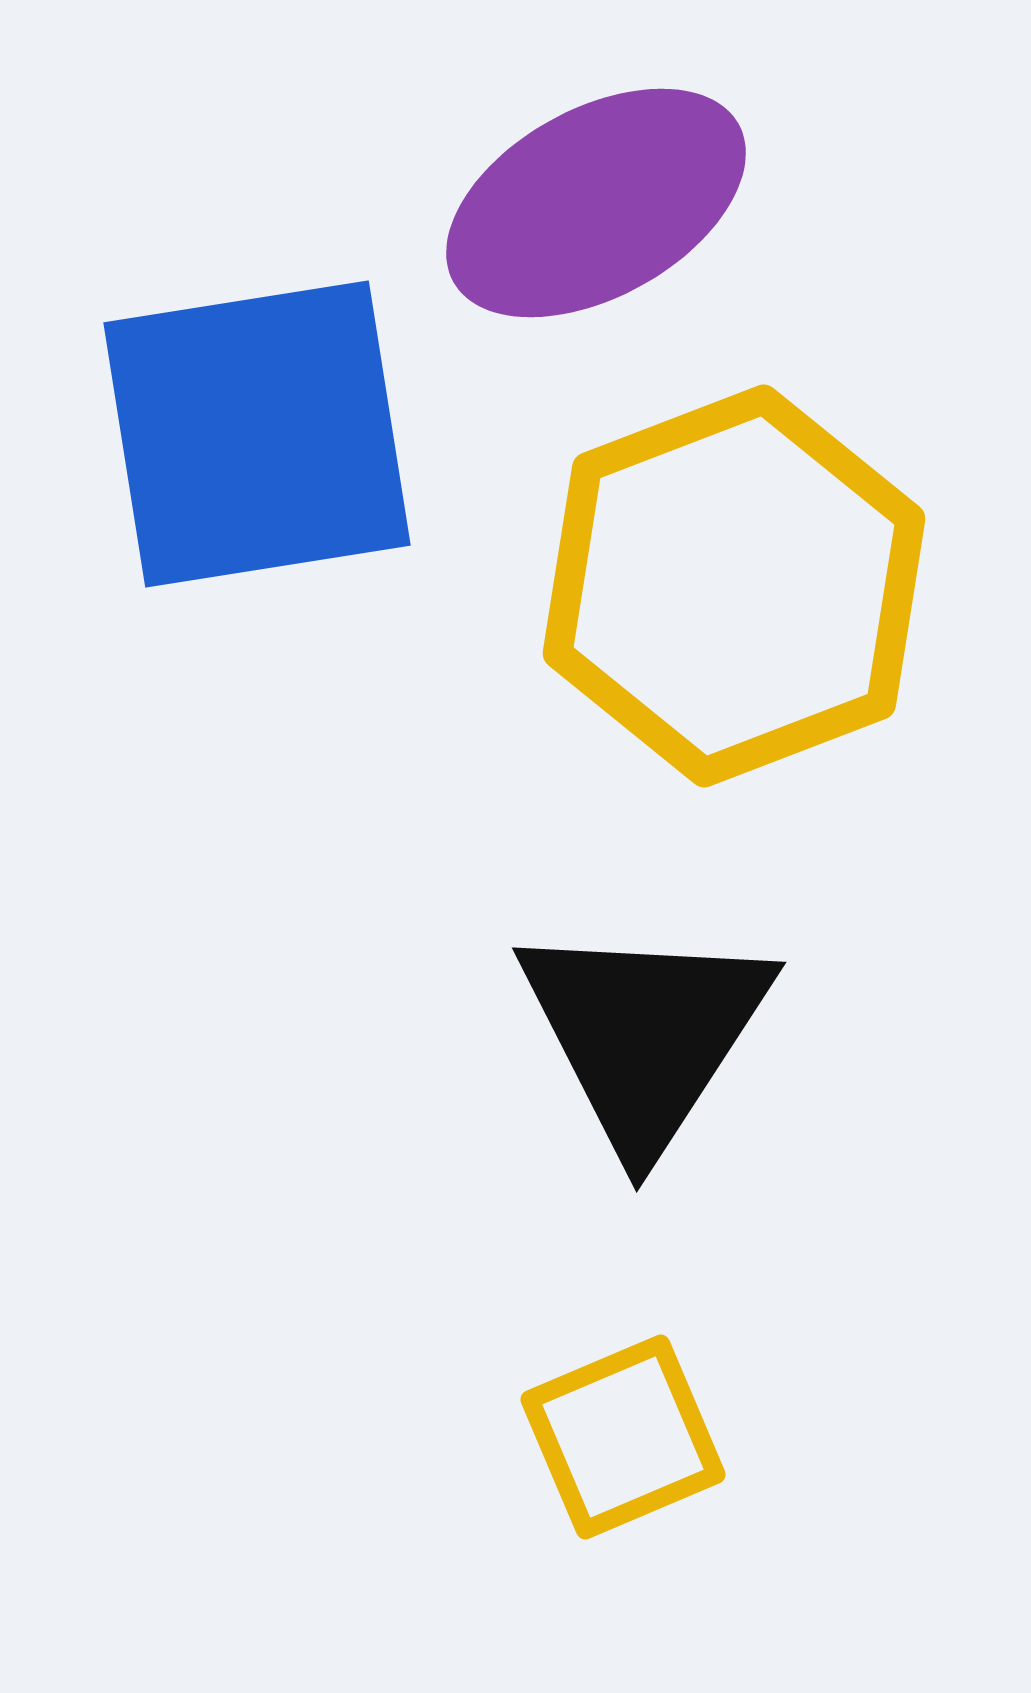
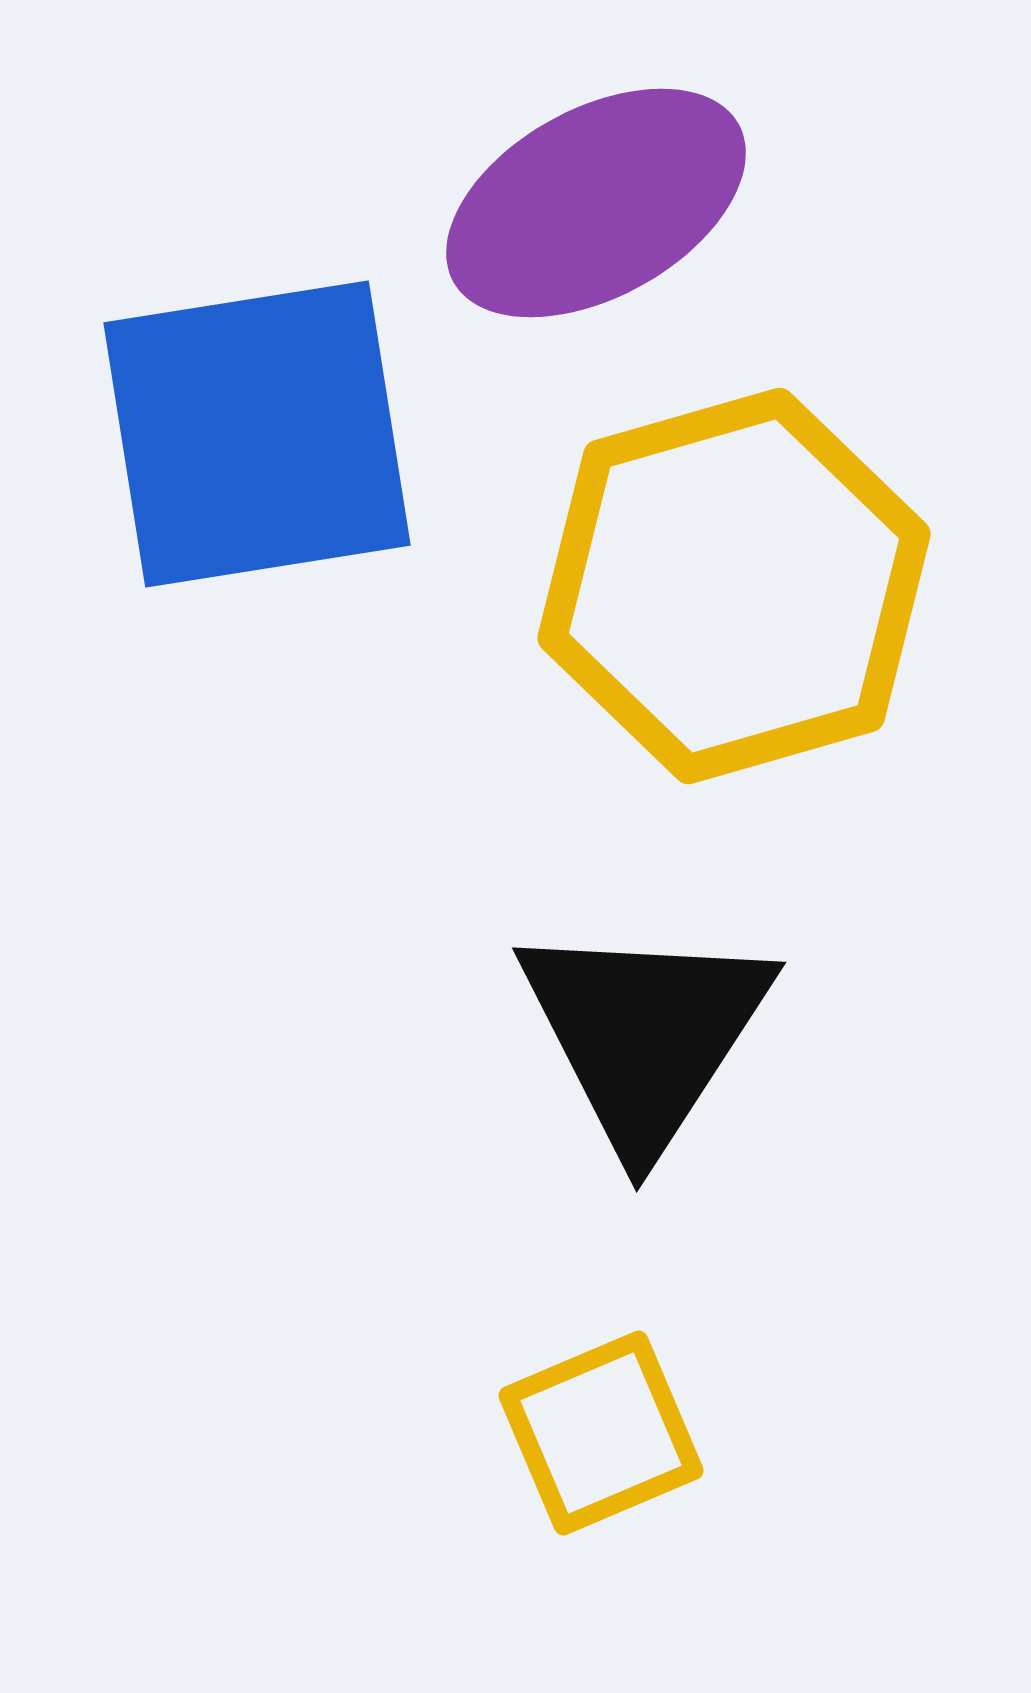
yellow hexagon: rotated 5 degrees clockwise
yellow square: moved 22 px left, 4 px up
